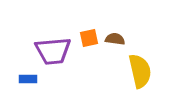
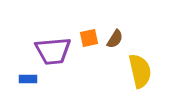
brown semicircle: rotated 114 degrees clockwise
